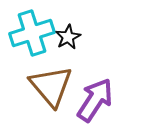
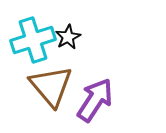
cyan cross: moved 1 px right, 7 px down
